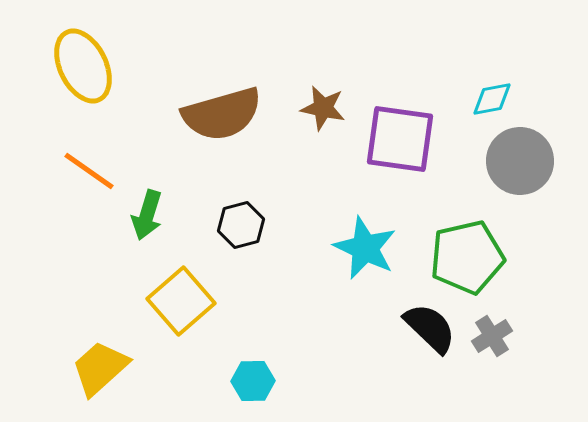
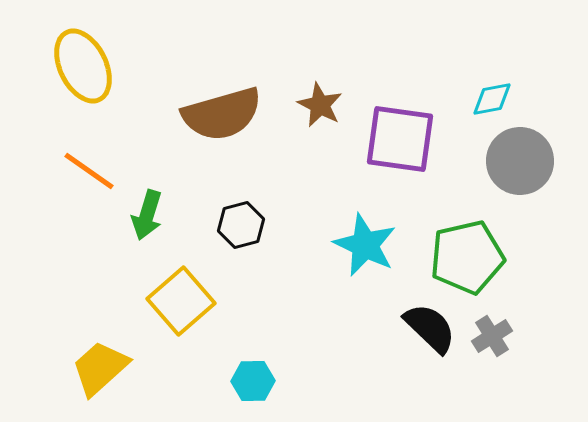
brown star: moved 3 px left, 3 px up; rotated 15 degrees clockwise
cyan star: moved 3 px up
